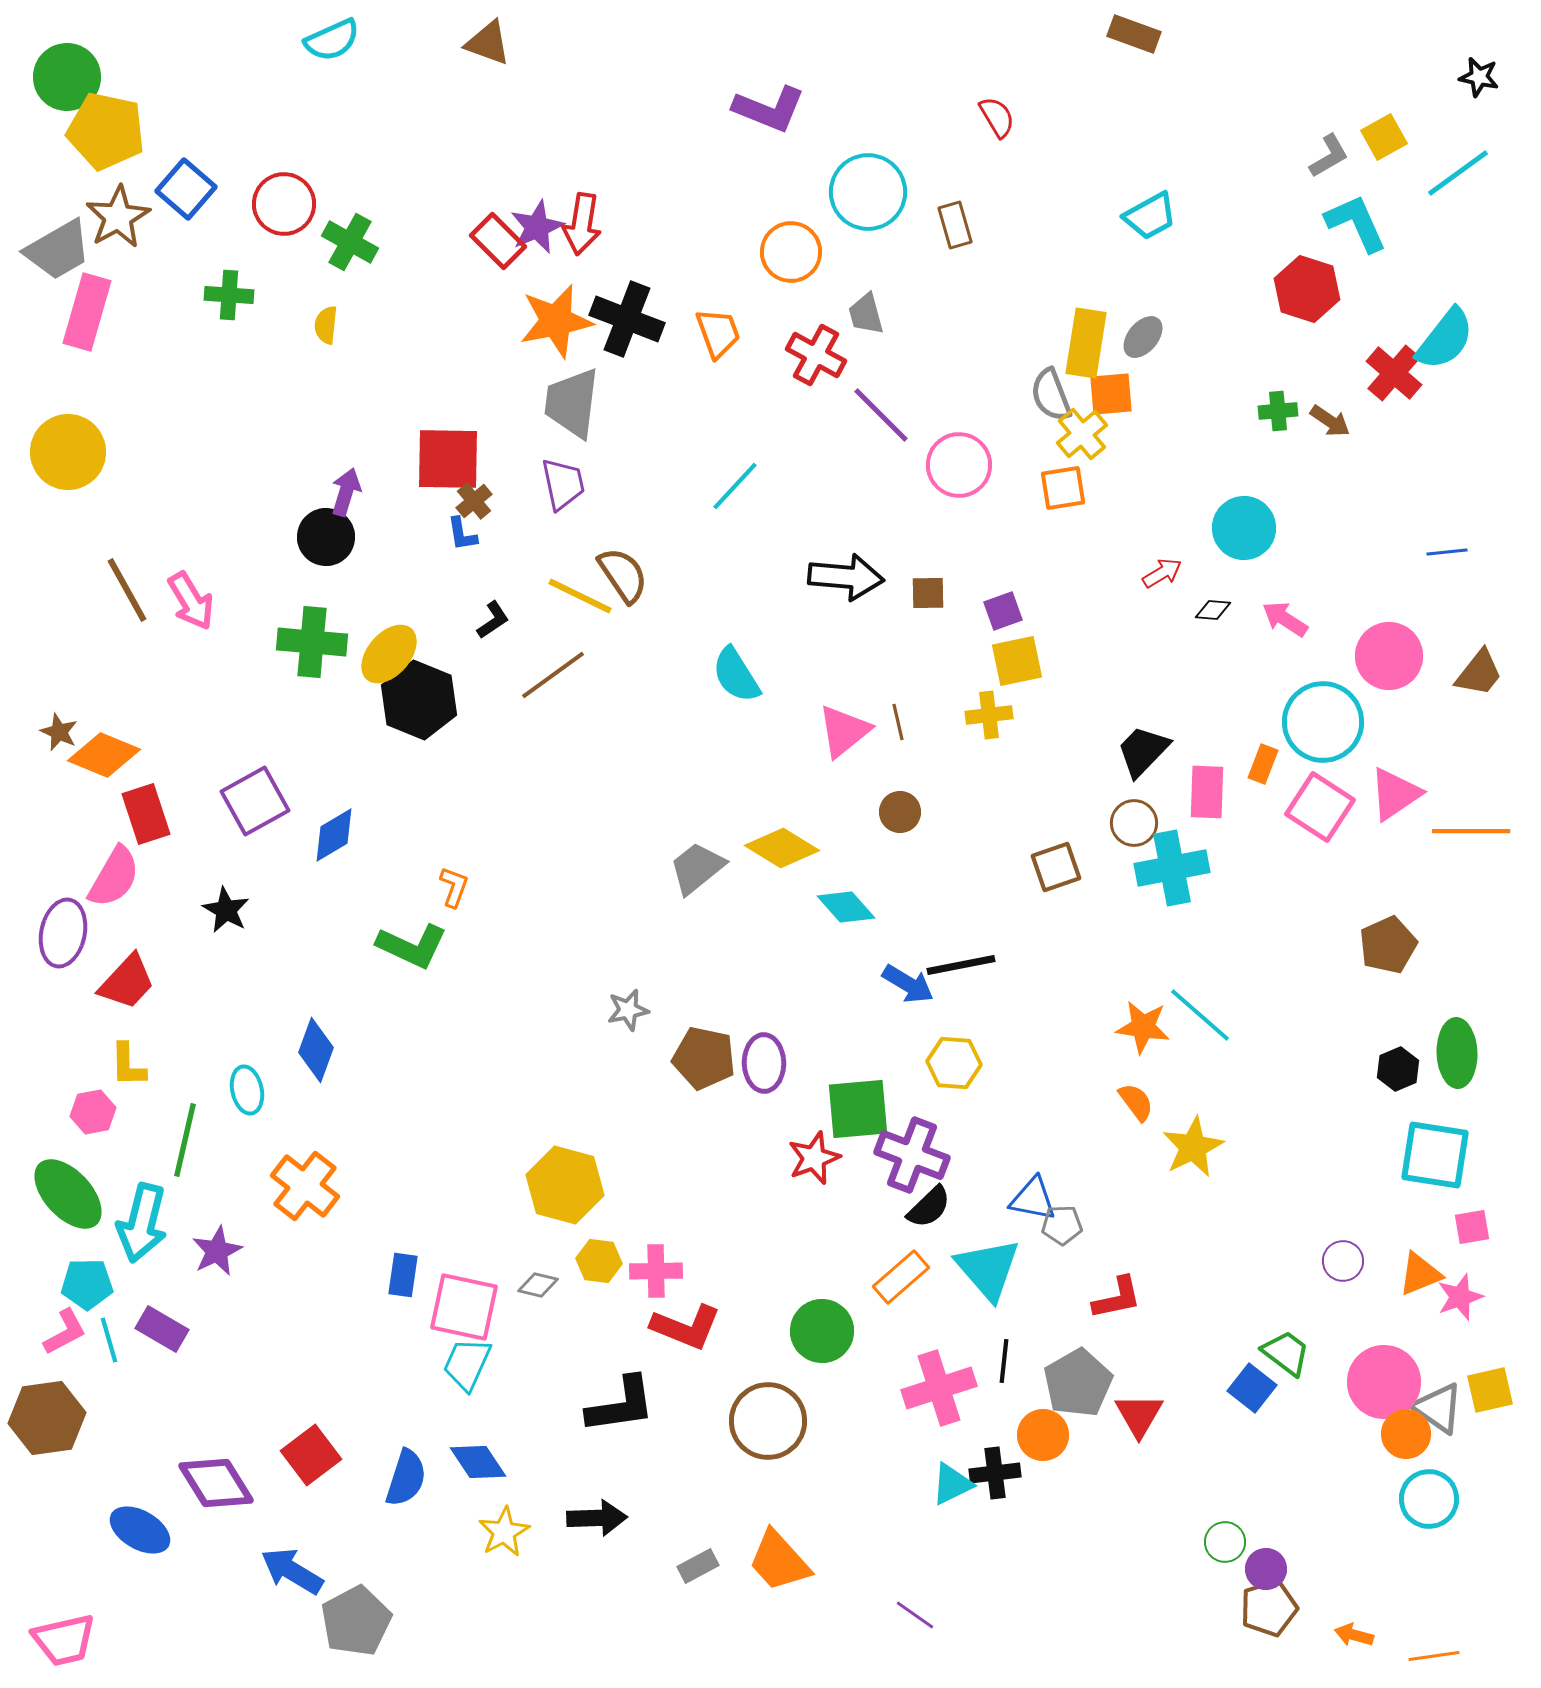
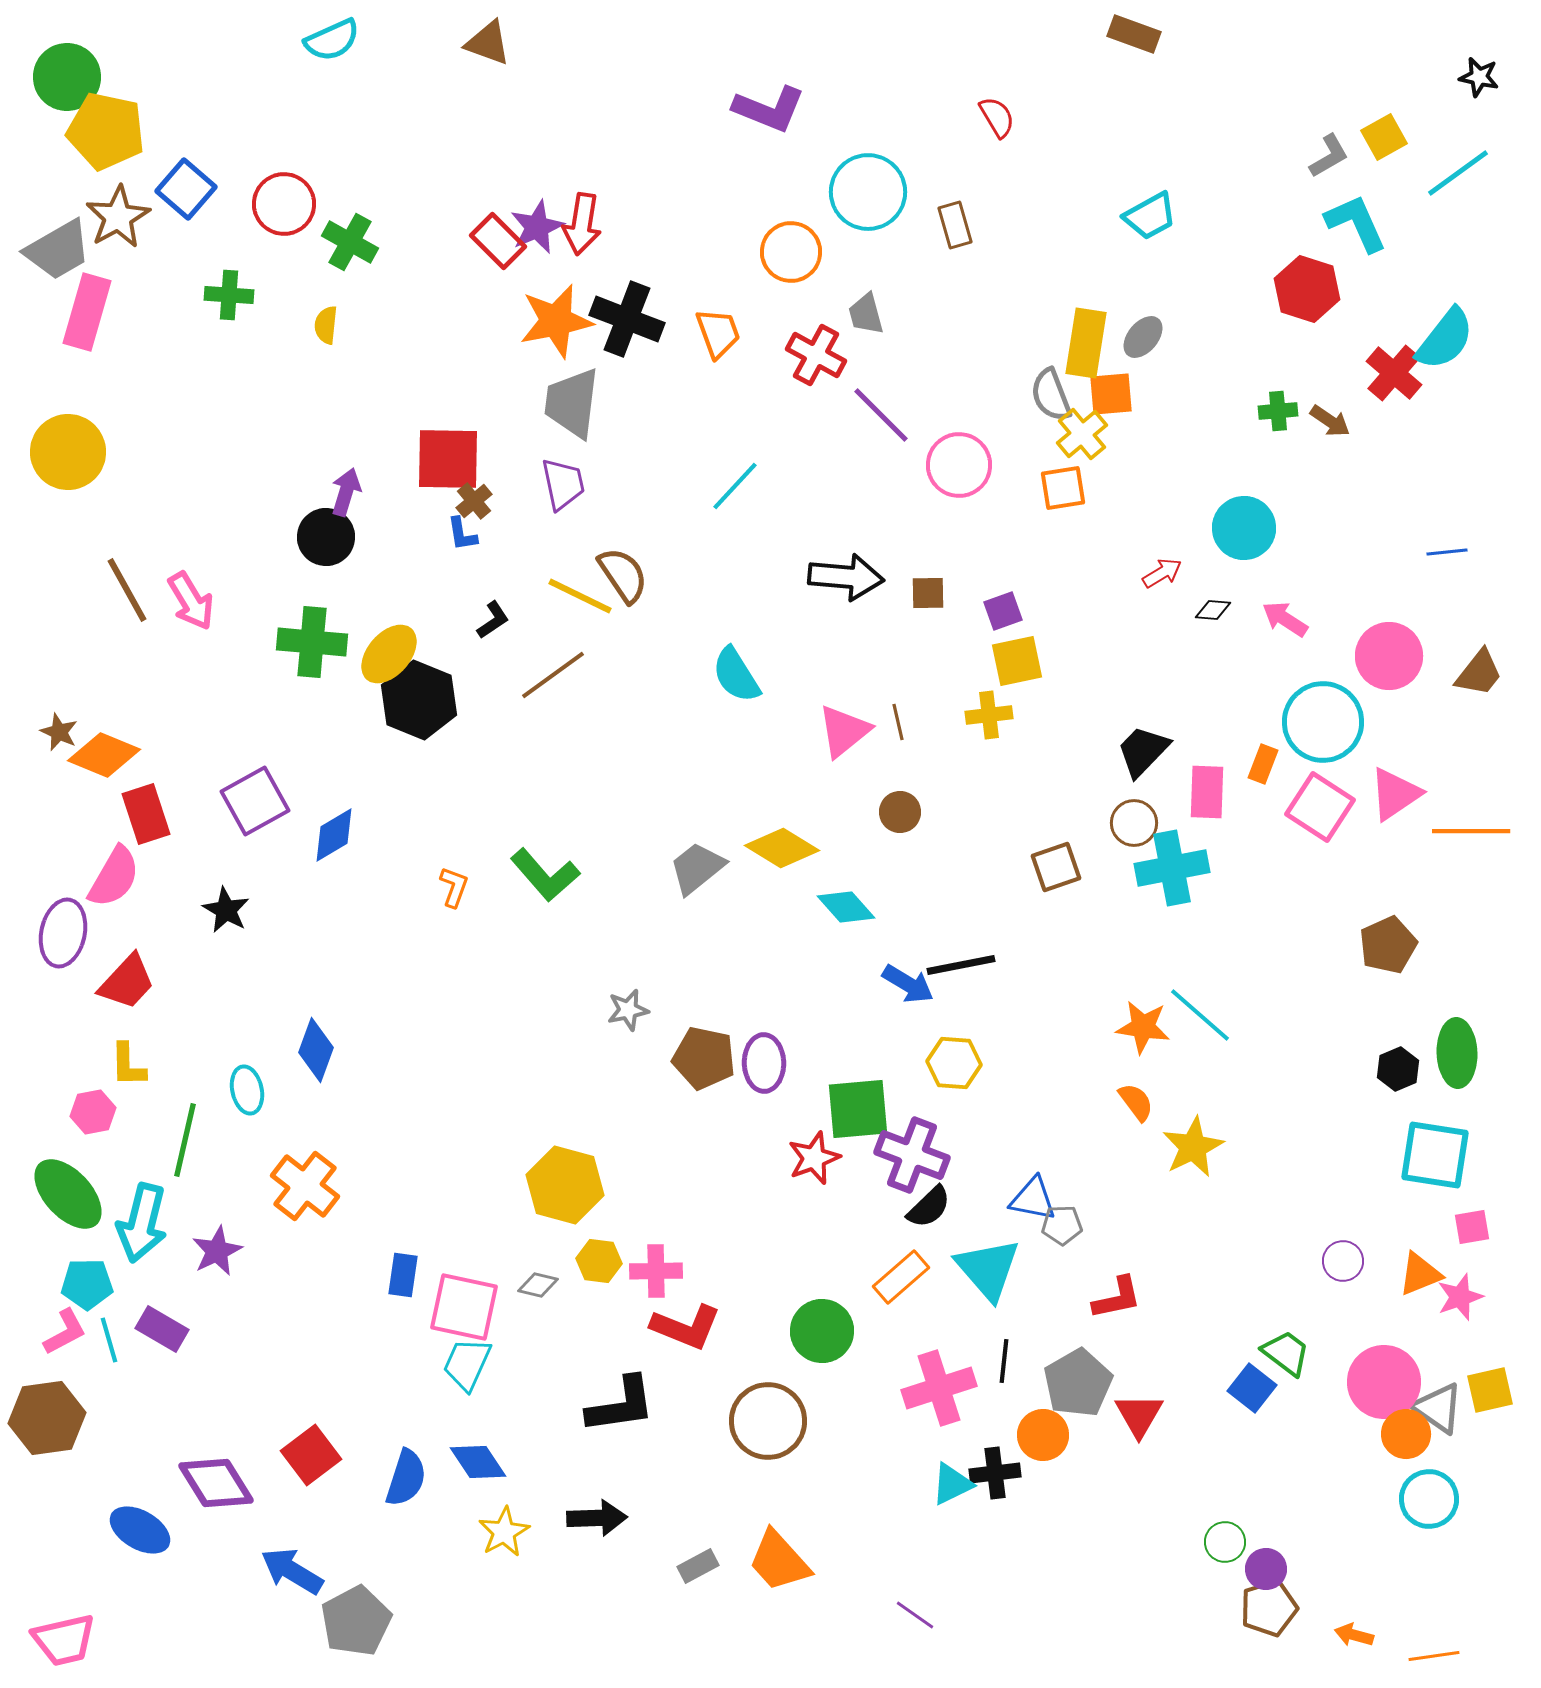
green L-shape at (412, 946): moved 133 px right, 71 px up; rotated 24 degrees clockwise
